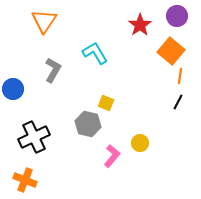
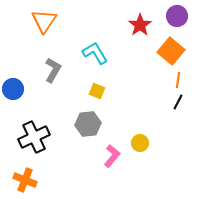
orange line: moved 2 px left, 4 px down
yellow square: moved 9 px left, 12 px up
gray hexagon: rotated 20 degrees counterclockwise
